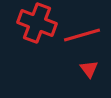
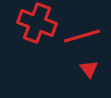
red line: moved 1 px down
